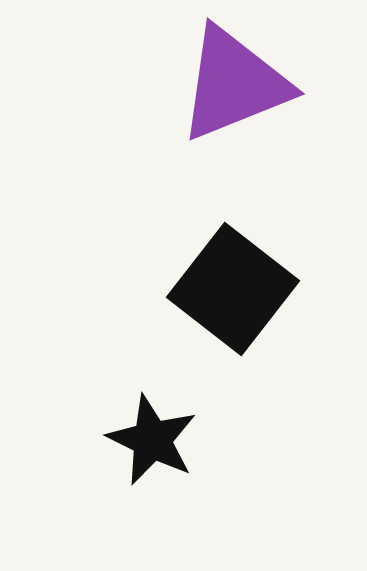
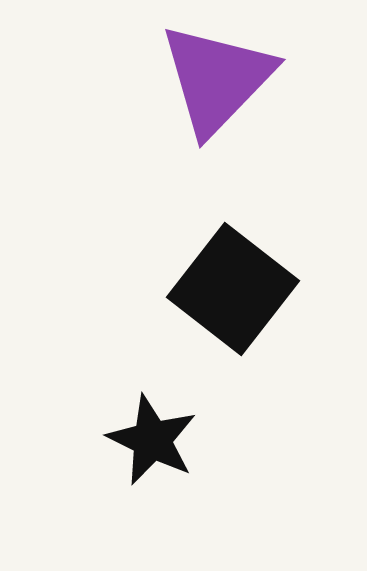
purple triangle: moved 17 px left, 5 px up; rotated 24 degrees counterclockwise
